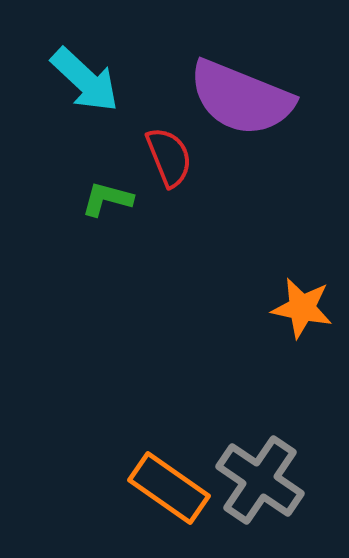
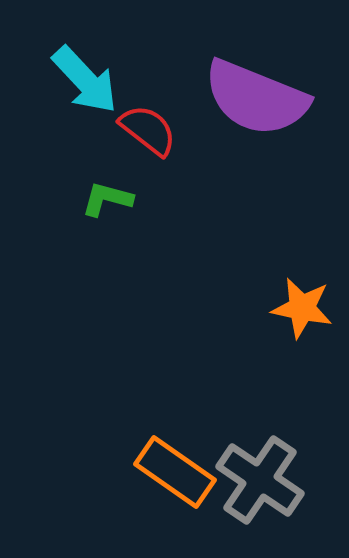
cyan arrow: rotated 4 degrees clockwise
purple semicircle: moved 15 px right
red semicircle: moved 21 px left, 27 px up; rotated 30 degrees counterclockwise
orange rectangle: moved 6 px right, 16 px up
